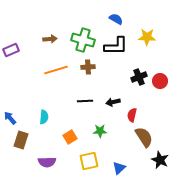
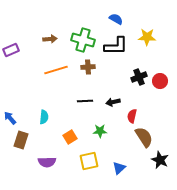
red semicircle: moved 1 px down
